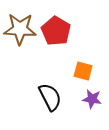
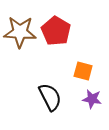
brown star: moved 3 px down
